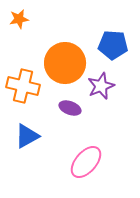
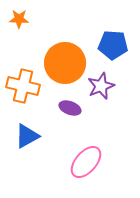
orange star: rotated 12 degrees clockwise
